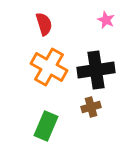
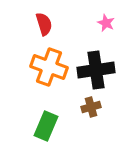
pink star: moved 3 px down
orange cross: rotated 9 degrees counterclockwise
